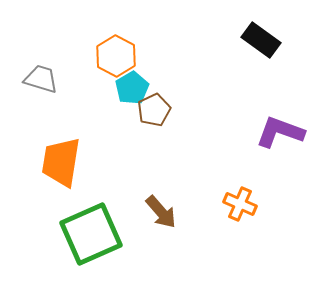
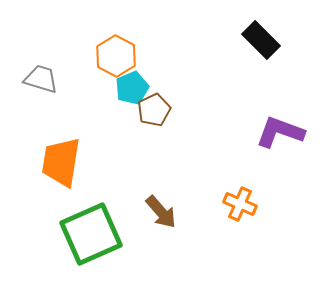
black rectangle: rotated 9 degrees clockwise
cyan pentagon: rotated 8 degrees clockwise
